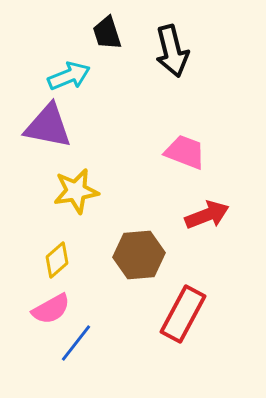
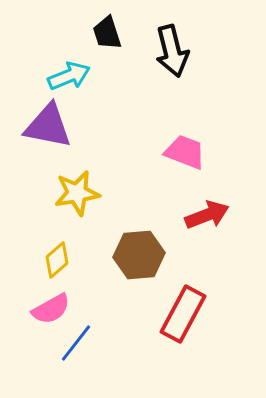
yellow star: moved 1 px right, 2 px down
